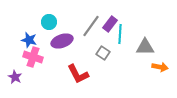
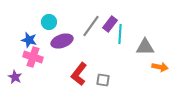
gray square: moved 27 px down; rotated 24 degrees counterclockwise
red L-shape: moved 1 px right; rotated 65 degrees clockwise
